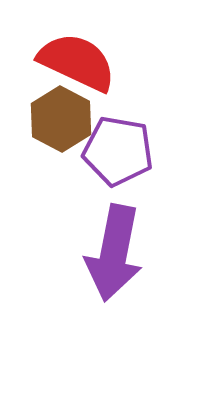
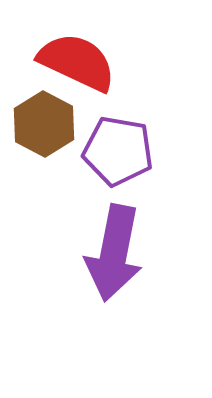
brown hexagon: moved 17 px left, 5 px down
